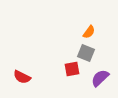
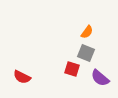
orange semicircle: moved 2 px left
red square: rotated 28 degrees clockwise
purple semicircle: rotated 96 degrees counterclockwise
